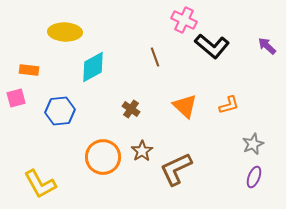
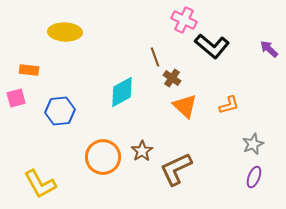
purple arrow: moved 2 px right, 3 px down
cyan diamond: moved 29 px right, 25 px down
brown cross: moved 41 px right, 31 px up
